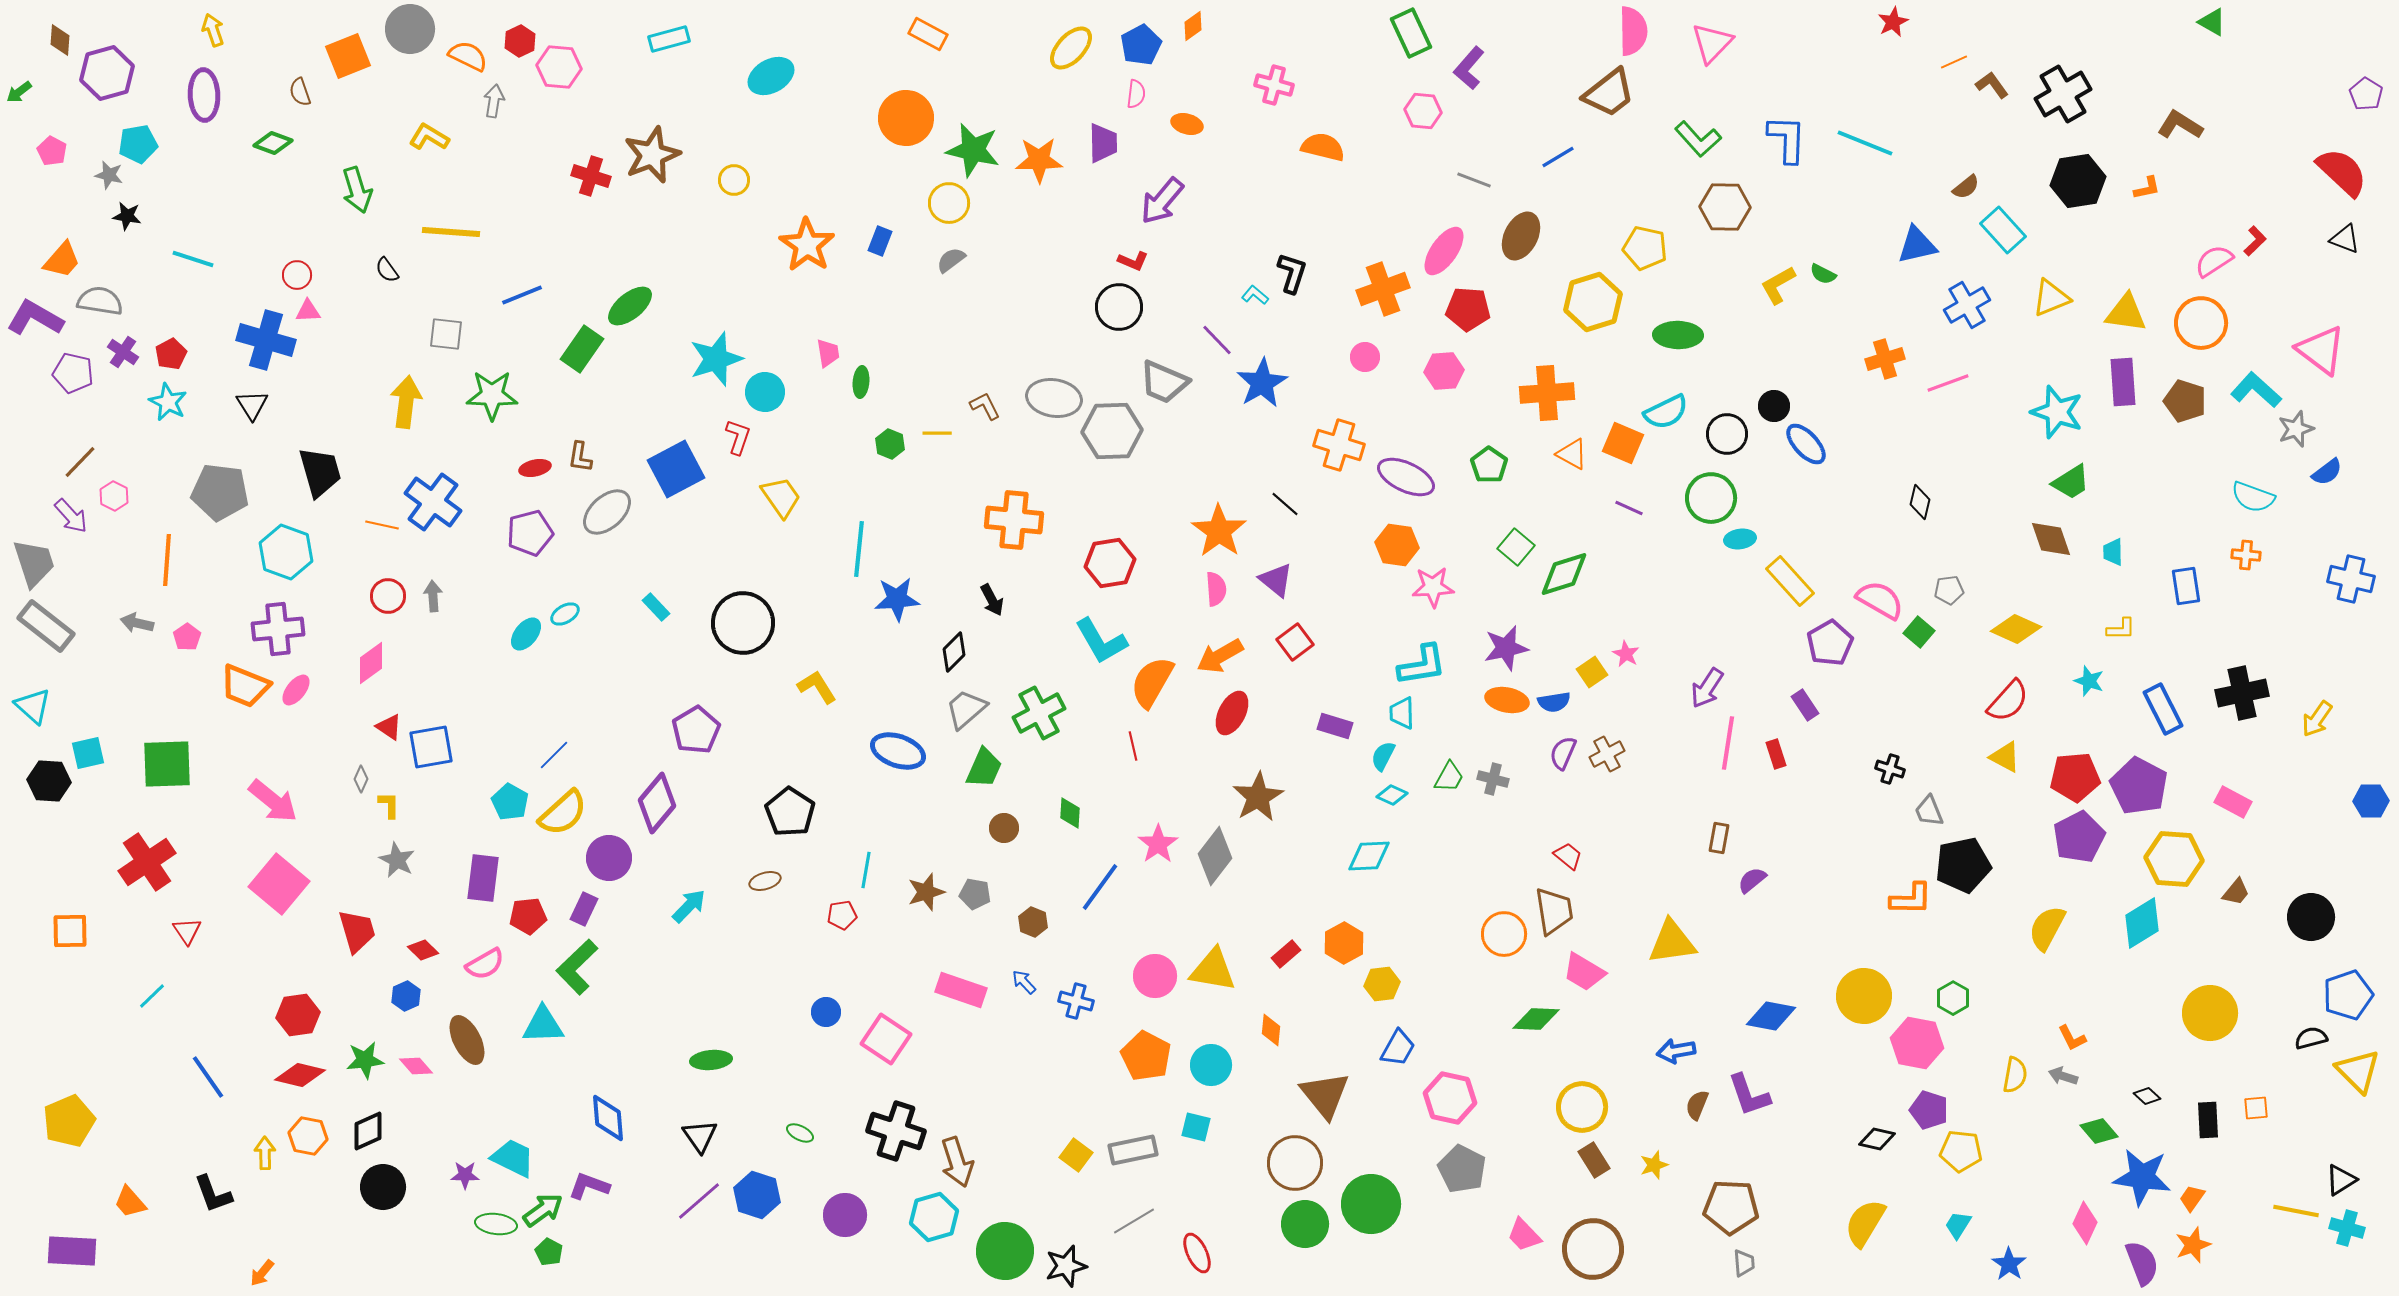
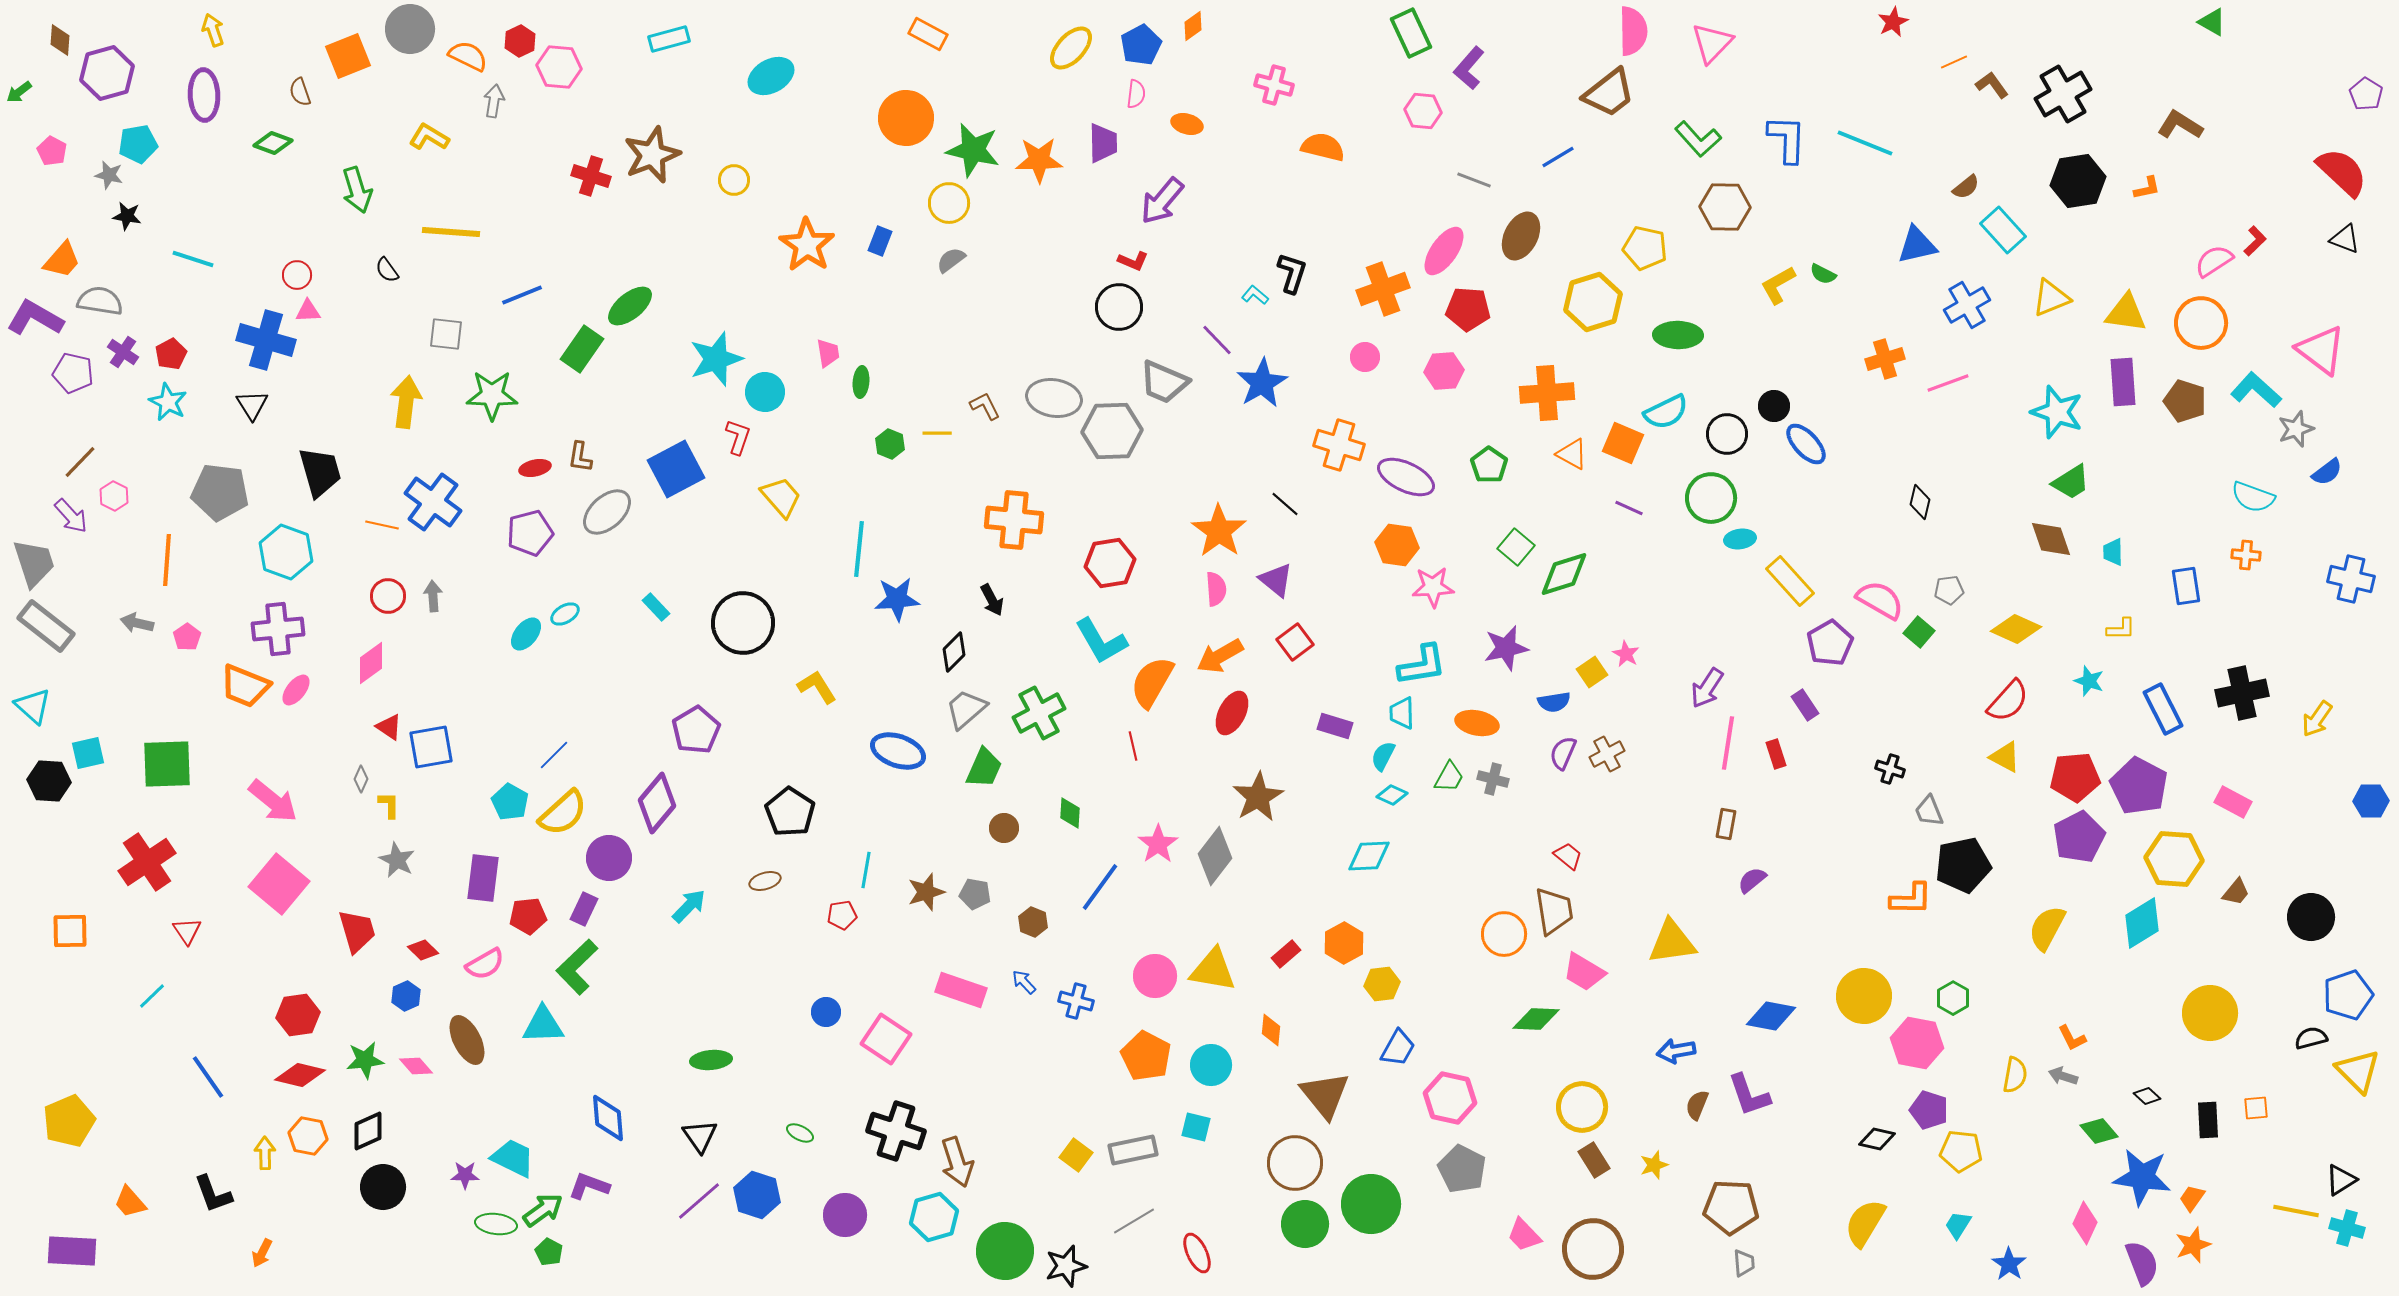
yellow trapezoid at (781, 497): rotated 6 degrees counterclockwise
orange ellipse at (1507, 700): moved 30 px left, 23 px down
brown rectangle at (1719, 838): moved 7 px right, 14 px up
orange arrow at (262, 1273): moved 20 px up; rotated 12 degrees counterclockwise
